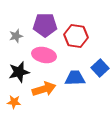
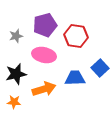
purple pentagon: rotated 15 degrees counterclockwise
black star: moved 3 px left, 2 px down
